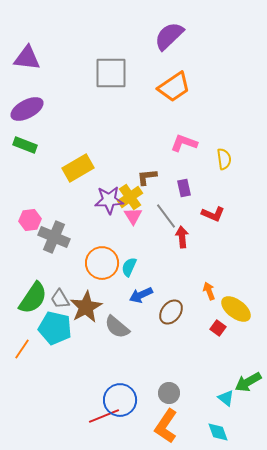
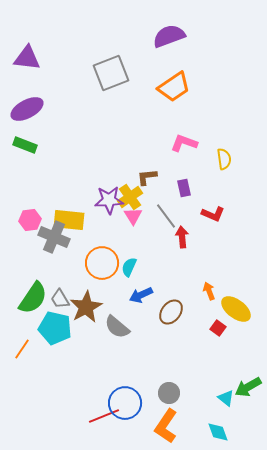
purple semicircle: rotated 24 degrees clockwise
gray square: rotated 21 degrees counterclockwise
yellow rectangle: moved 9 px left, 52 px down; rotated 36 degrees clockwise
green arrow: moved 5 px down
blue circle: moved 5 px right, 3 px down
